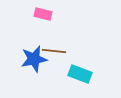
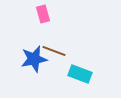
pink rectangle: rotated 60 degrees clockwise
brown line: rotated 15 degrees clockwise
